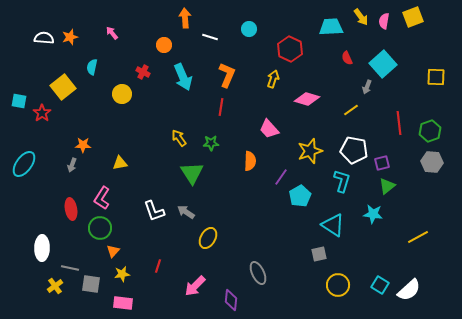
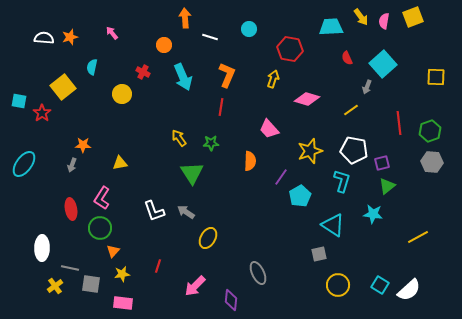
red hexagon at (290, 49): rotated 15 degrees counterclockwise
